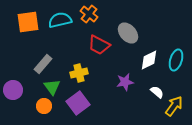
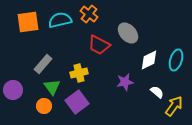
purple square: moved 1 px left, 1 px up
